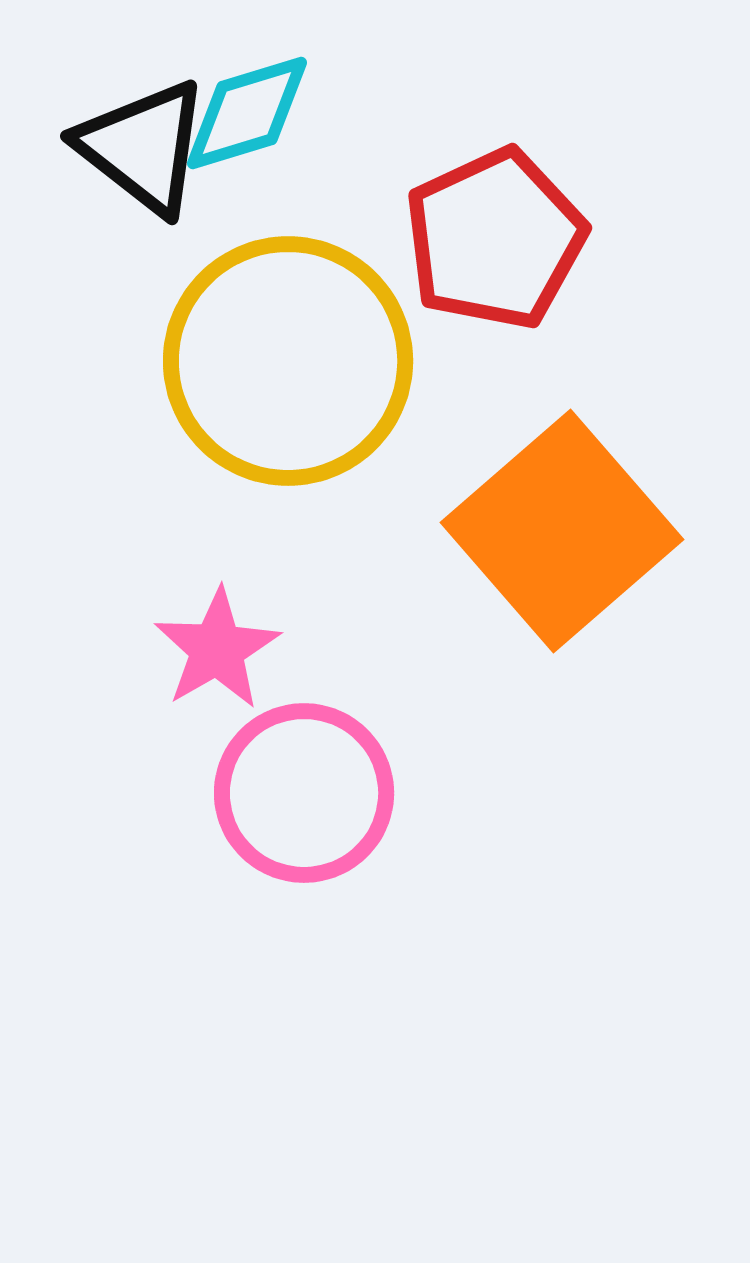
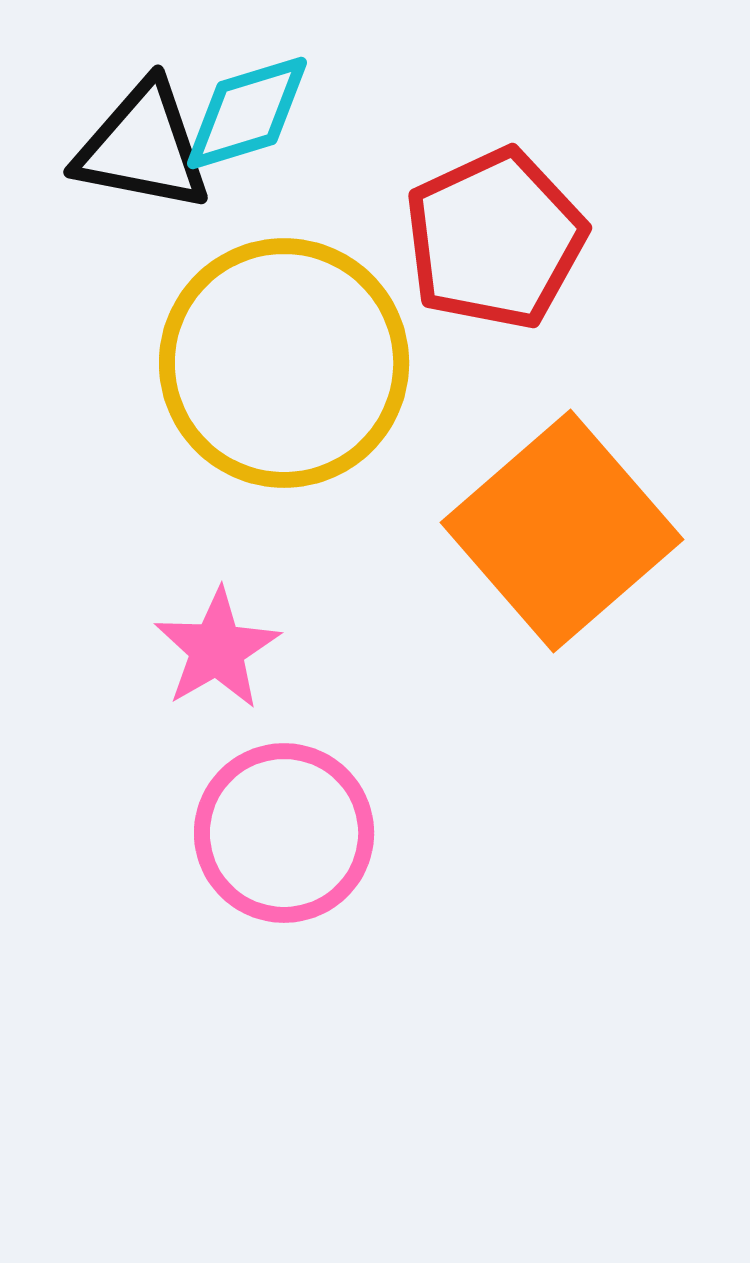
black triangle: rotated 27 degrees counterclockwise
yellow circle: moved 4 px left, 2 px down
pink circle: moved 20 px left, 40 px down
